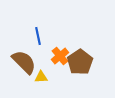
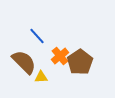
blue line: moved 1 px left; rotated 30 degrees counterclockwise
